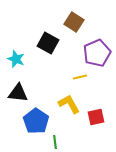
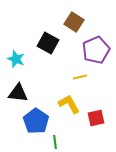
purple pentagon: moved 1 px left, 3 px up
red square: moved 1 px down
